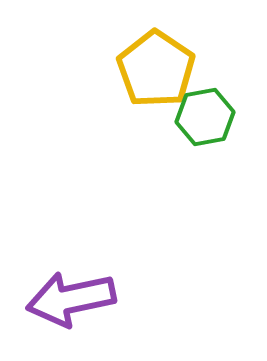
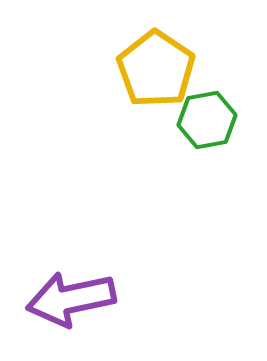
green hexagon: moved 2 px right, 3 px down
